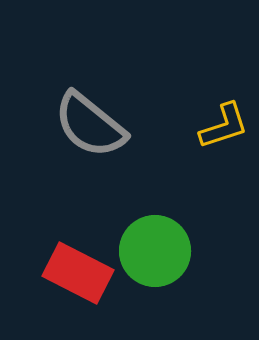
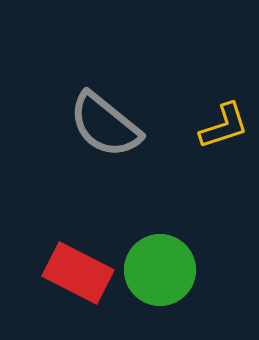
gray semicircle: moved 15 px right
green circle: moved 5 px right, 19 px down
